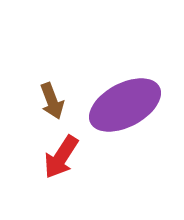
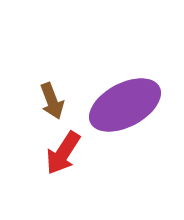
red arrow: moved 2 px right, 4 px up
